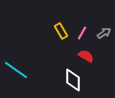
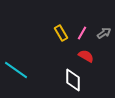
yellow rectangle: moved 2 px down
